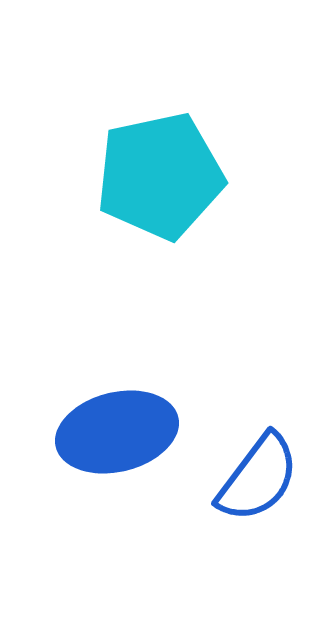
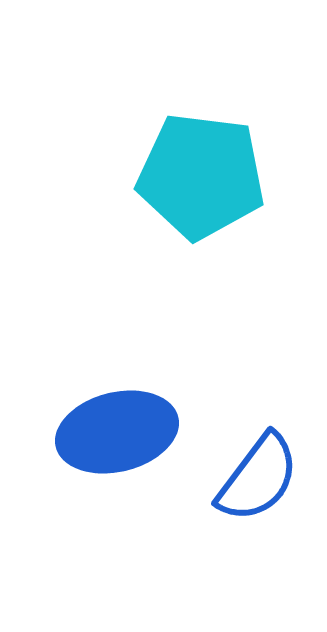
cyan pentagon: moved 41 px right; rotated 19 degrees clockwise
